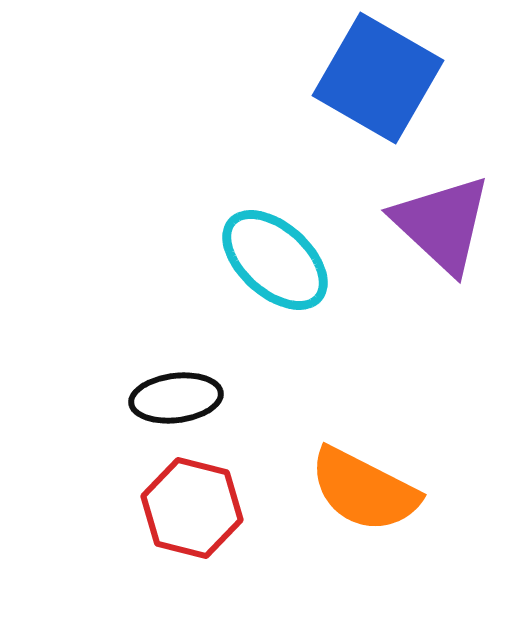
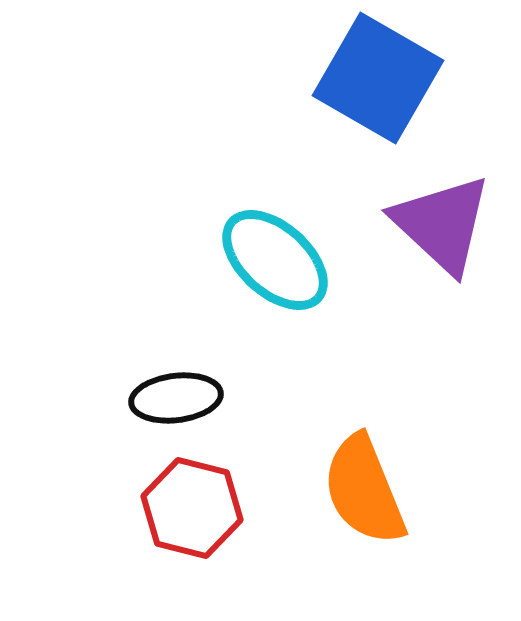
orange semicircle: rotated 41 degrees clockwise
